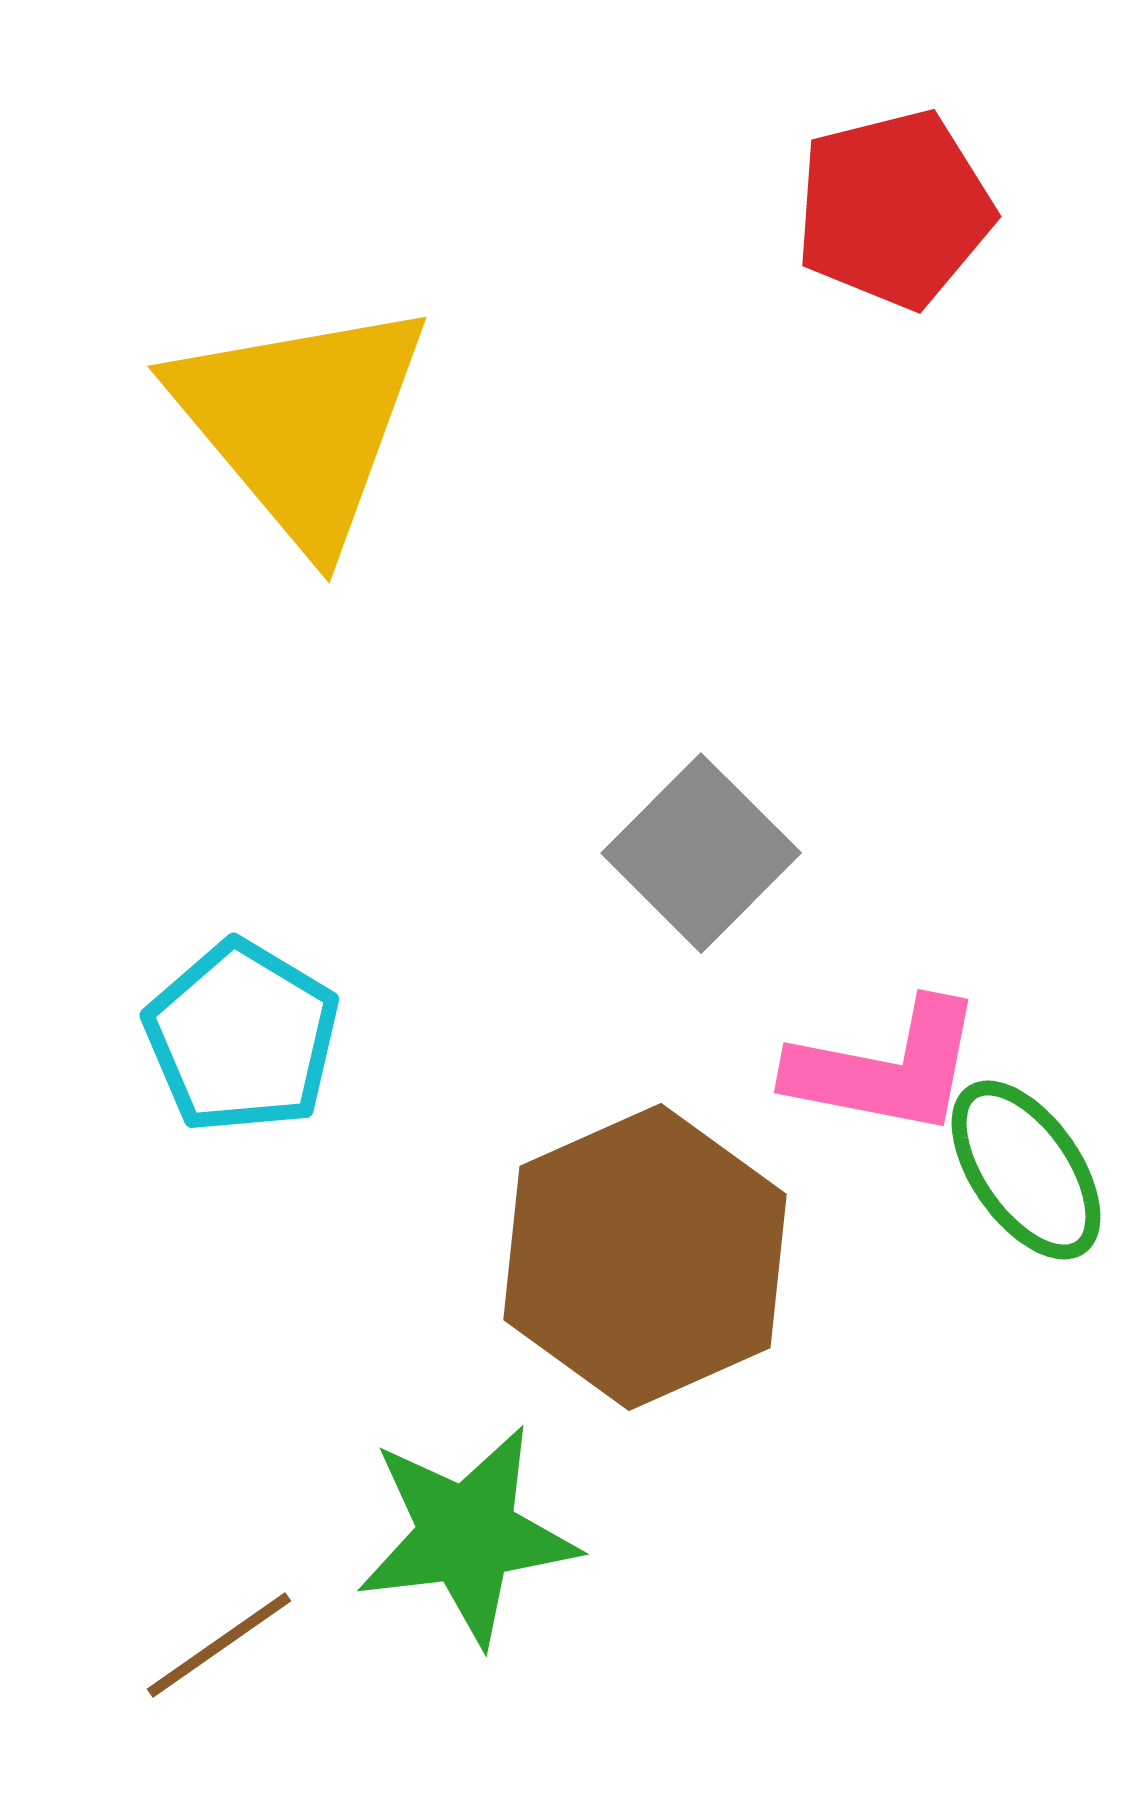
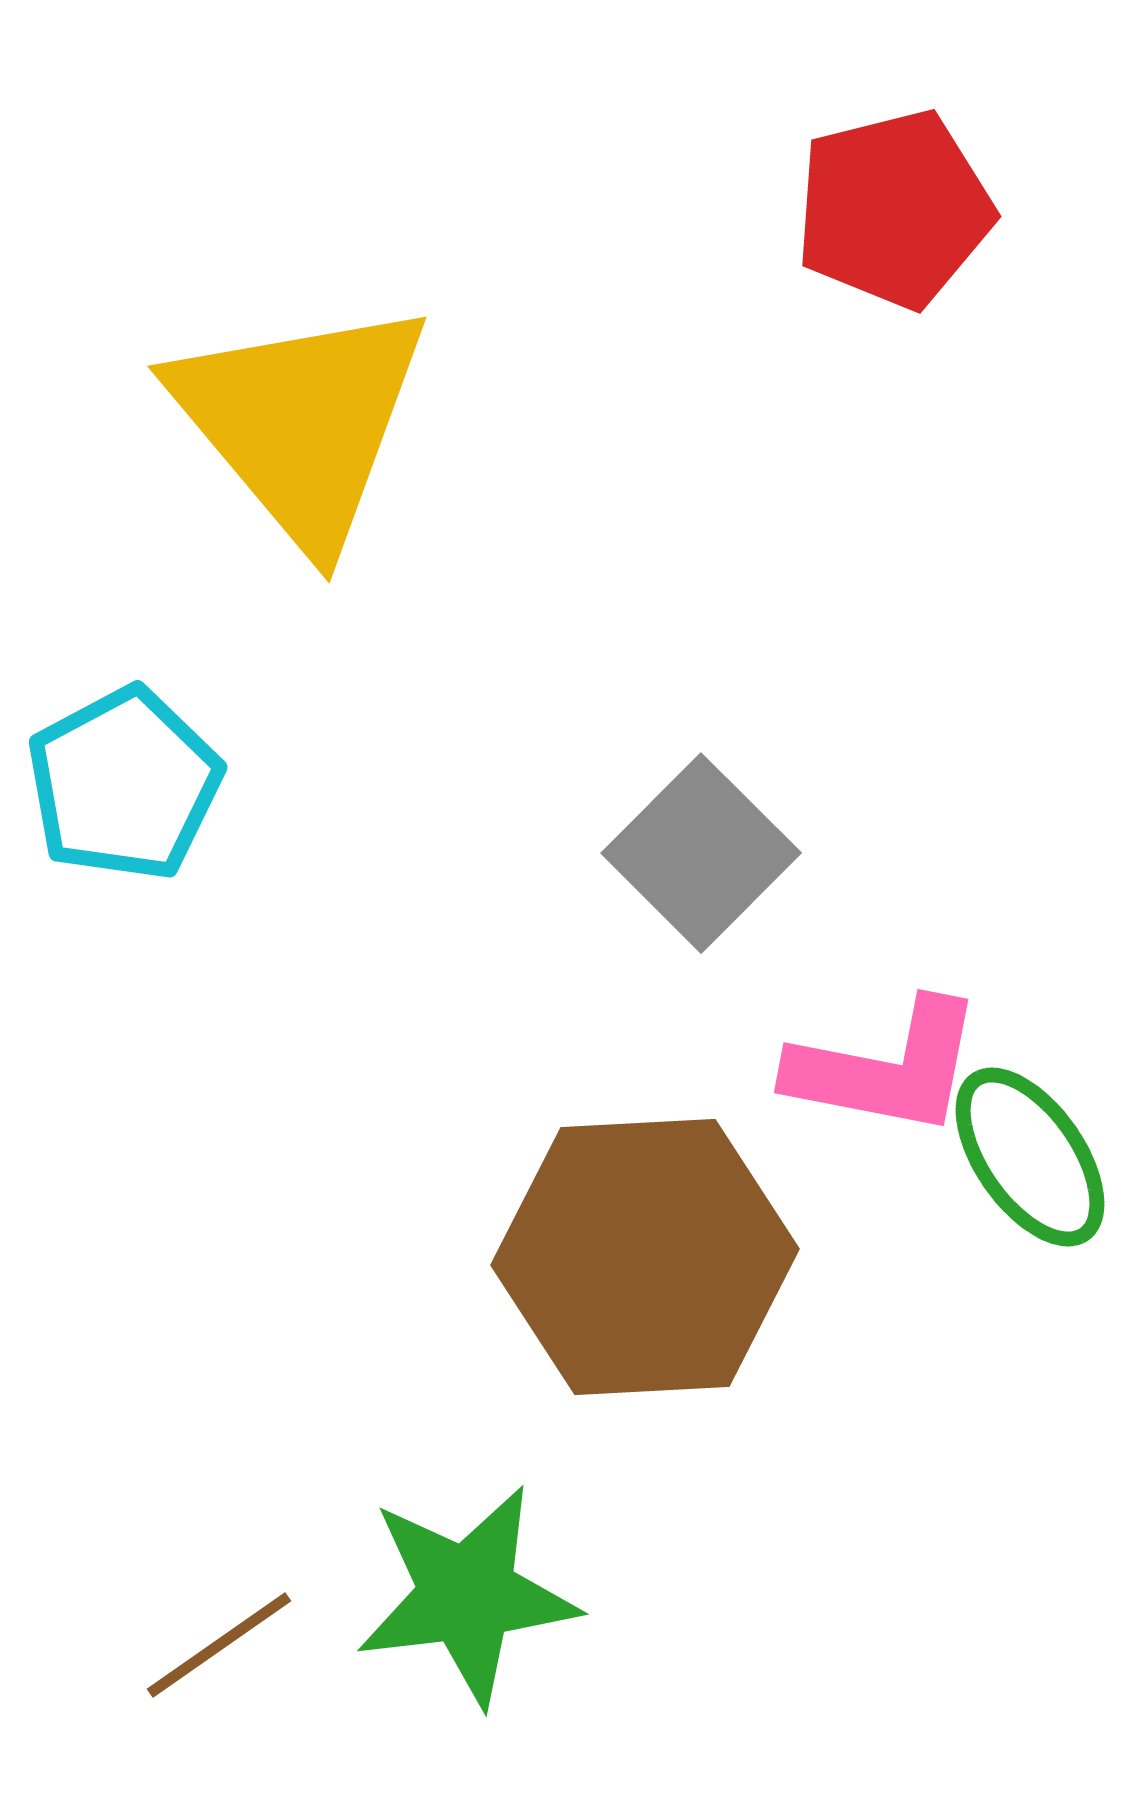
cyan pentagon: moved 118 px left, 253 px up; rotated 13 degrees clockwise
green ellipse: moved 4 px right, 13 px up
brown hexagon: rotated 21 degrees clockwise
green star: moved 60 px down
